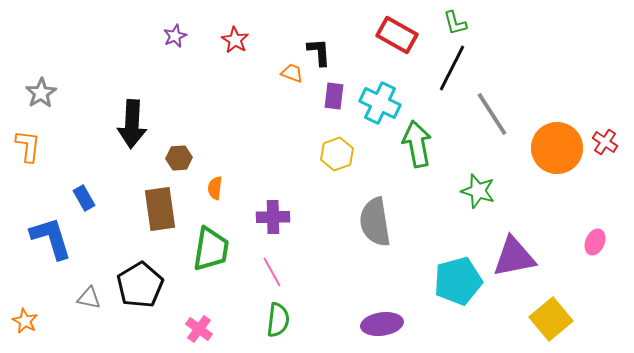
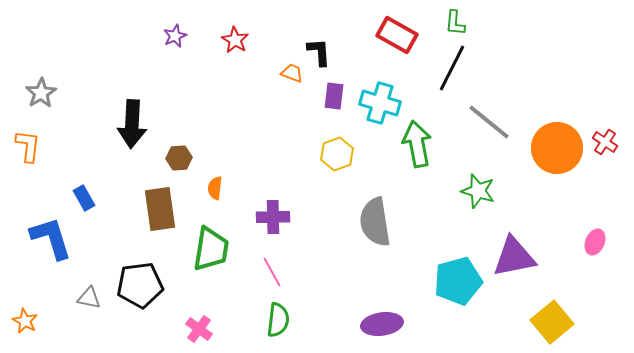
green L-shape: rotated 20 degrees clockwise
cyan cross: rotated 9 degrees counterclockwise
gray line: moved 3 px left, 8 px down; rotated 18 degrees counterclockwise
black pentagon: rotated 24 degrees clockwise
yellow square: moved 1 px right, 3 px down
